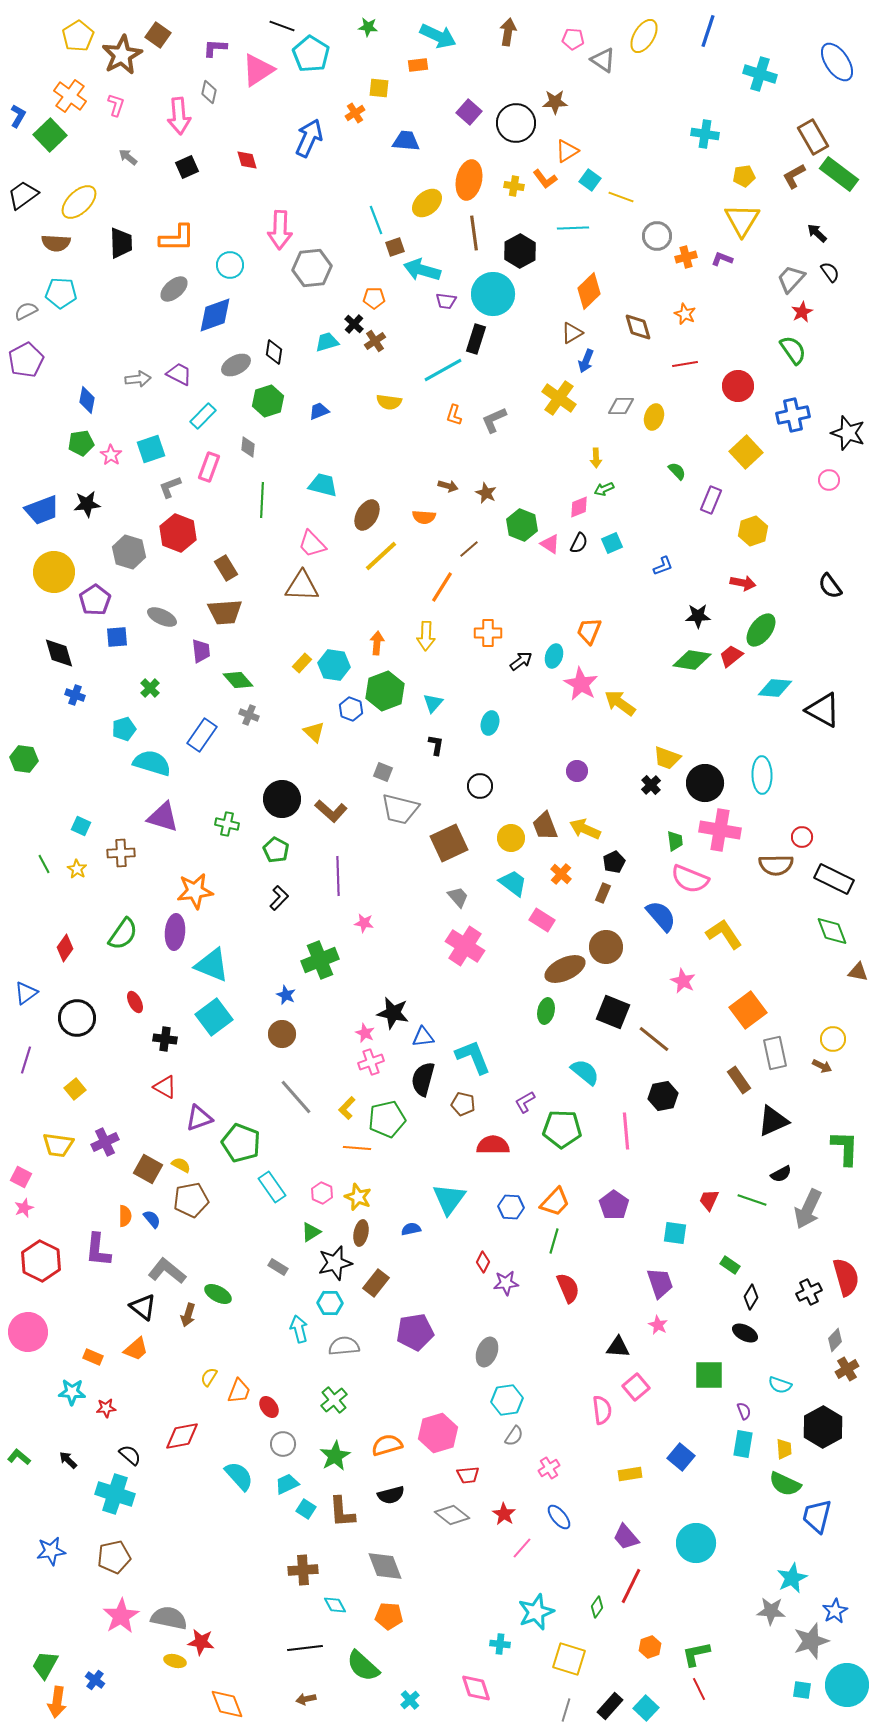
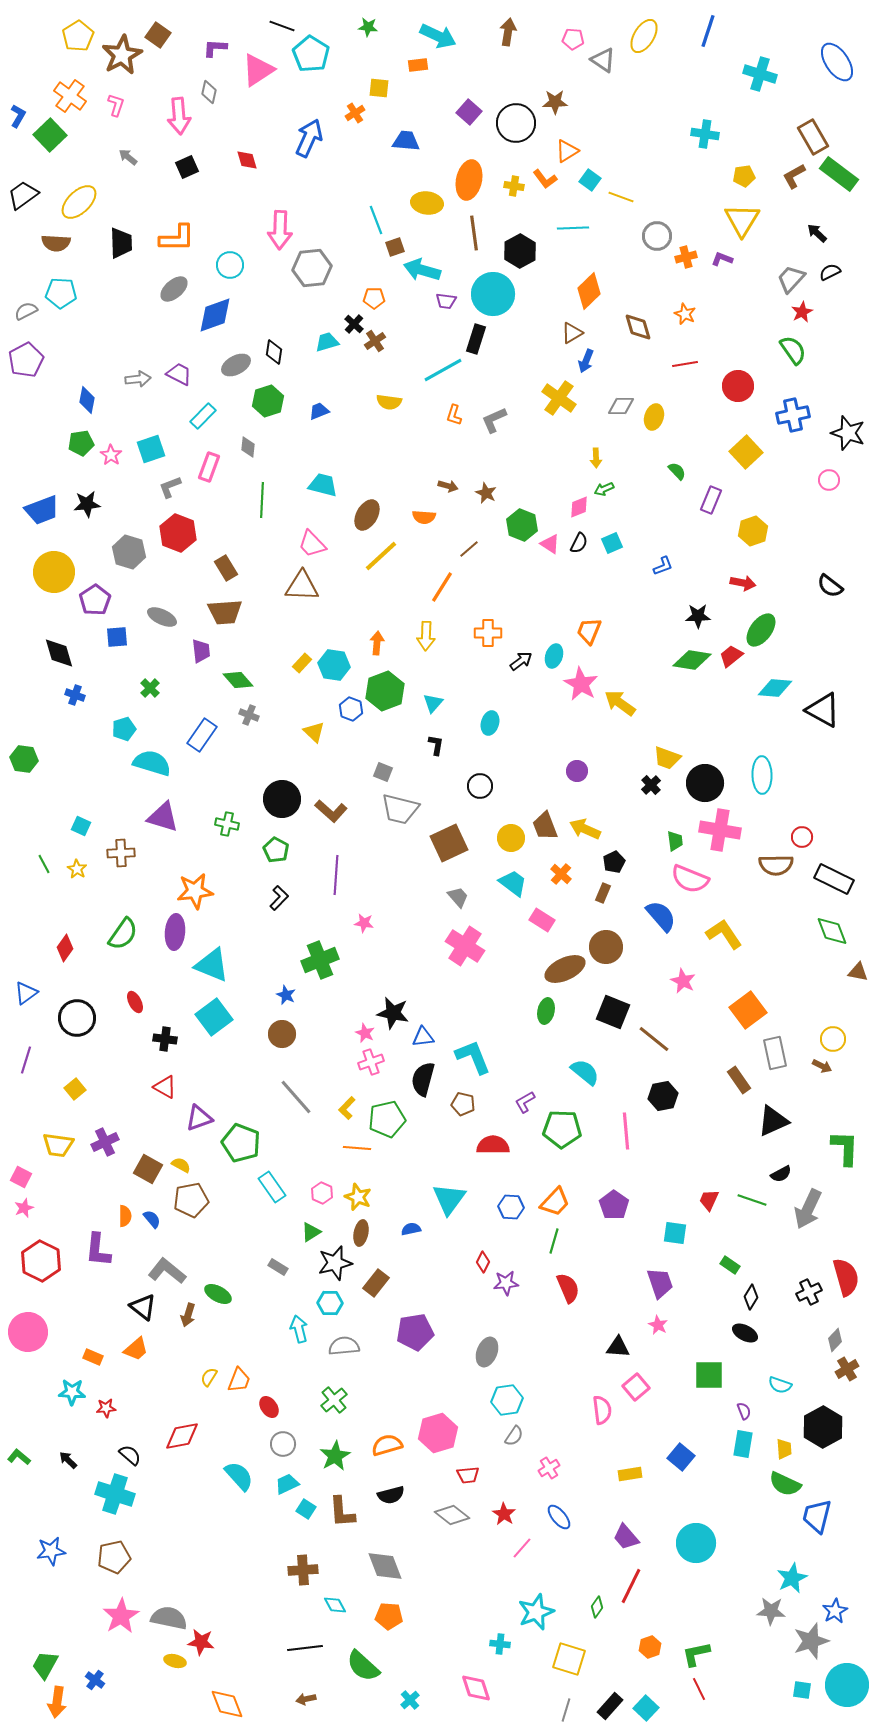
yellow ellipse at (427, 203): rotated 48 degrees clockwise
black semicircle at (830, 272): rotated 80 degrees counterclockwise
black semicircle at (830, 586): rotated 16 degrees counterclockwise
purple line at (338, 876): moved 2 px left, 1 px up; rotated 6 degrees clockwise
orange trapezoid at (239, 1391): moved 11 px up
